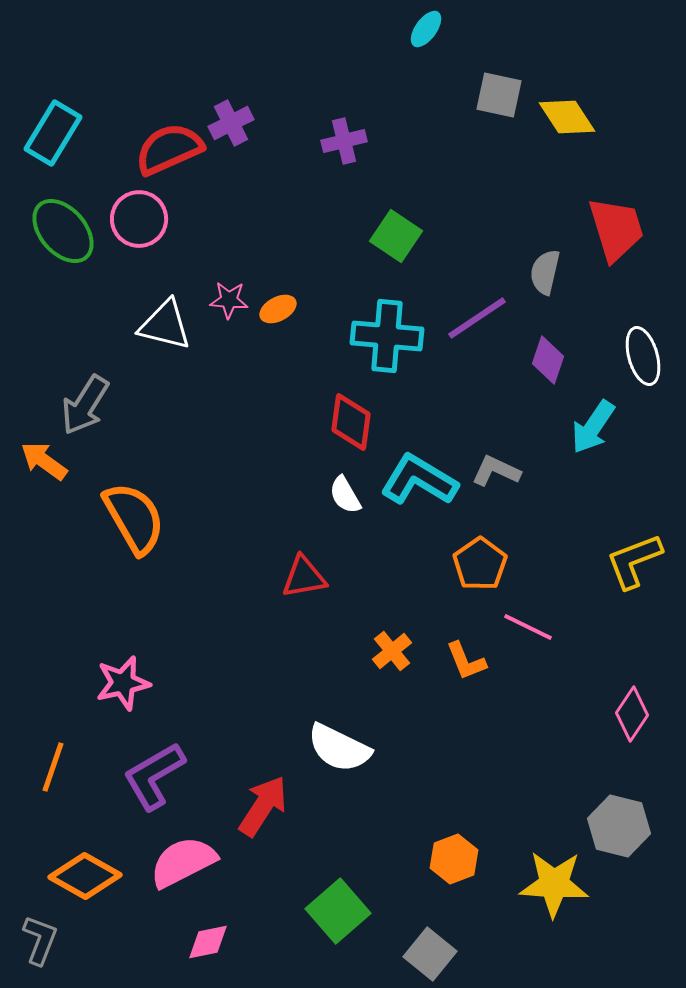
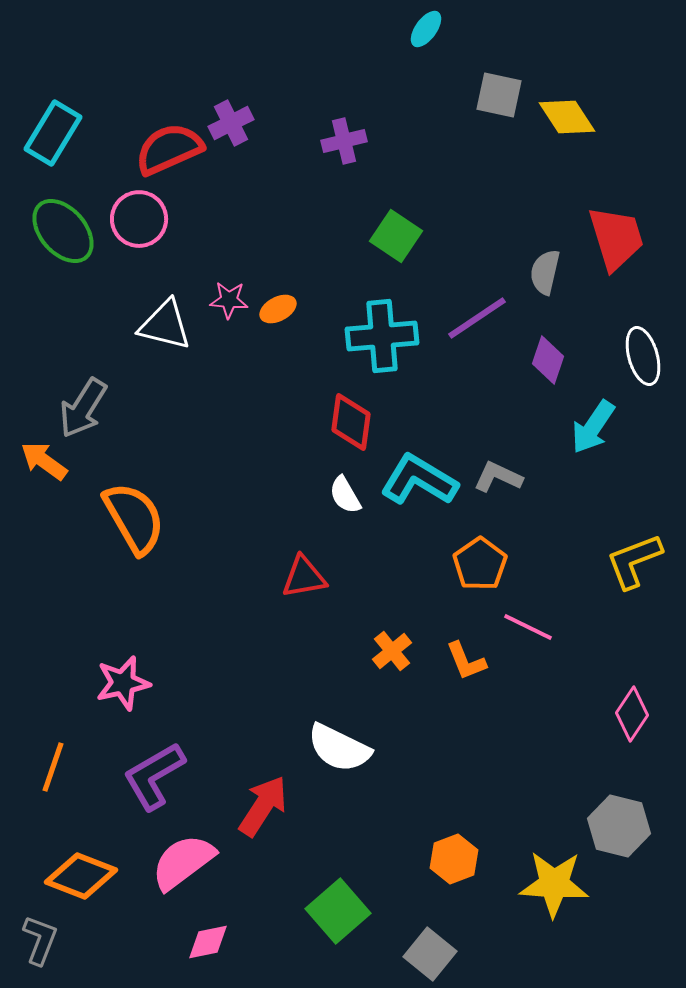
red trapezoid at (616, 229): moved 9 px down
cyan cross at (387, 336): moved 5 px left; rotated 10 degrees counterclockwise
gray arrow at (85, 405): moved 2 px left, 3 px down
gray L-shape at (496, 471): moved 2 px right, 6 px down
pink semicircle at (183, 862): rotated 10 degrees counterclockwise
orange diamond at (85, 876): moved 4 px left; rotated 8 degrees counterclockwise
